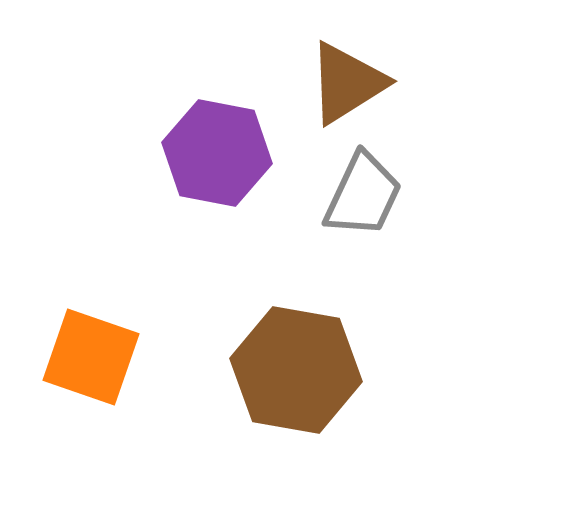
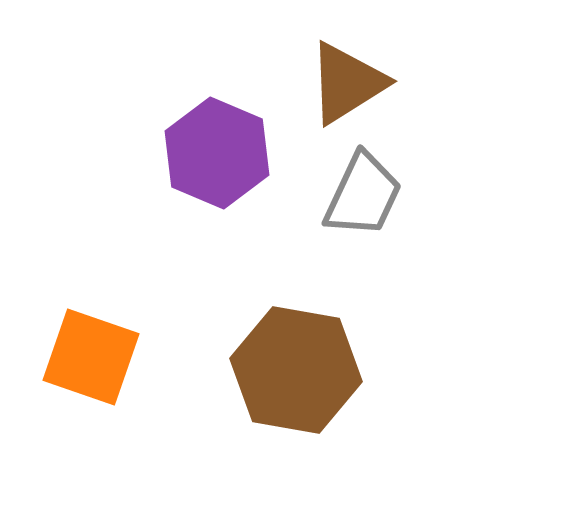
purple hexagon: rotated 12 degrees clockwise
